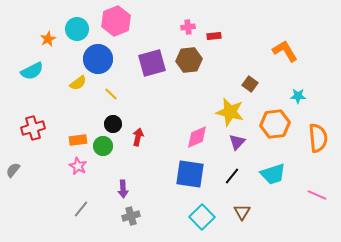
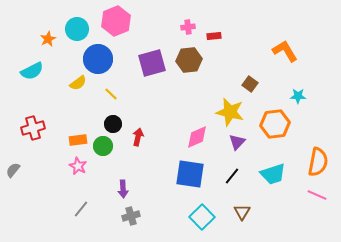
orange semicircle: moved 24 px down; rotated 16 degrees clockwise
